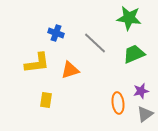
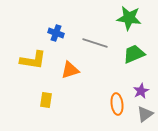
gray line: rotated 25 degrees counterclockwise
yellow L-shape: moved 4 px left, 3 px up; rotated 16 degrees clockwise
purple star: rotated 14 degrees counterclockwise
orange ellipse: moved 1 px left, 1 px down
